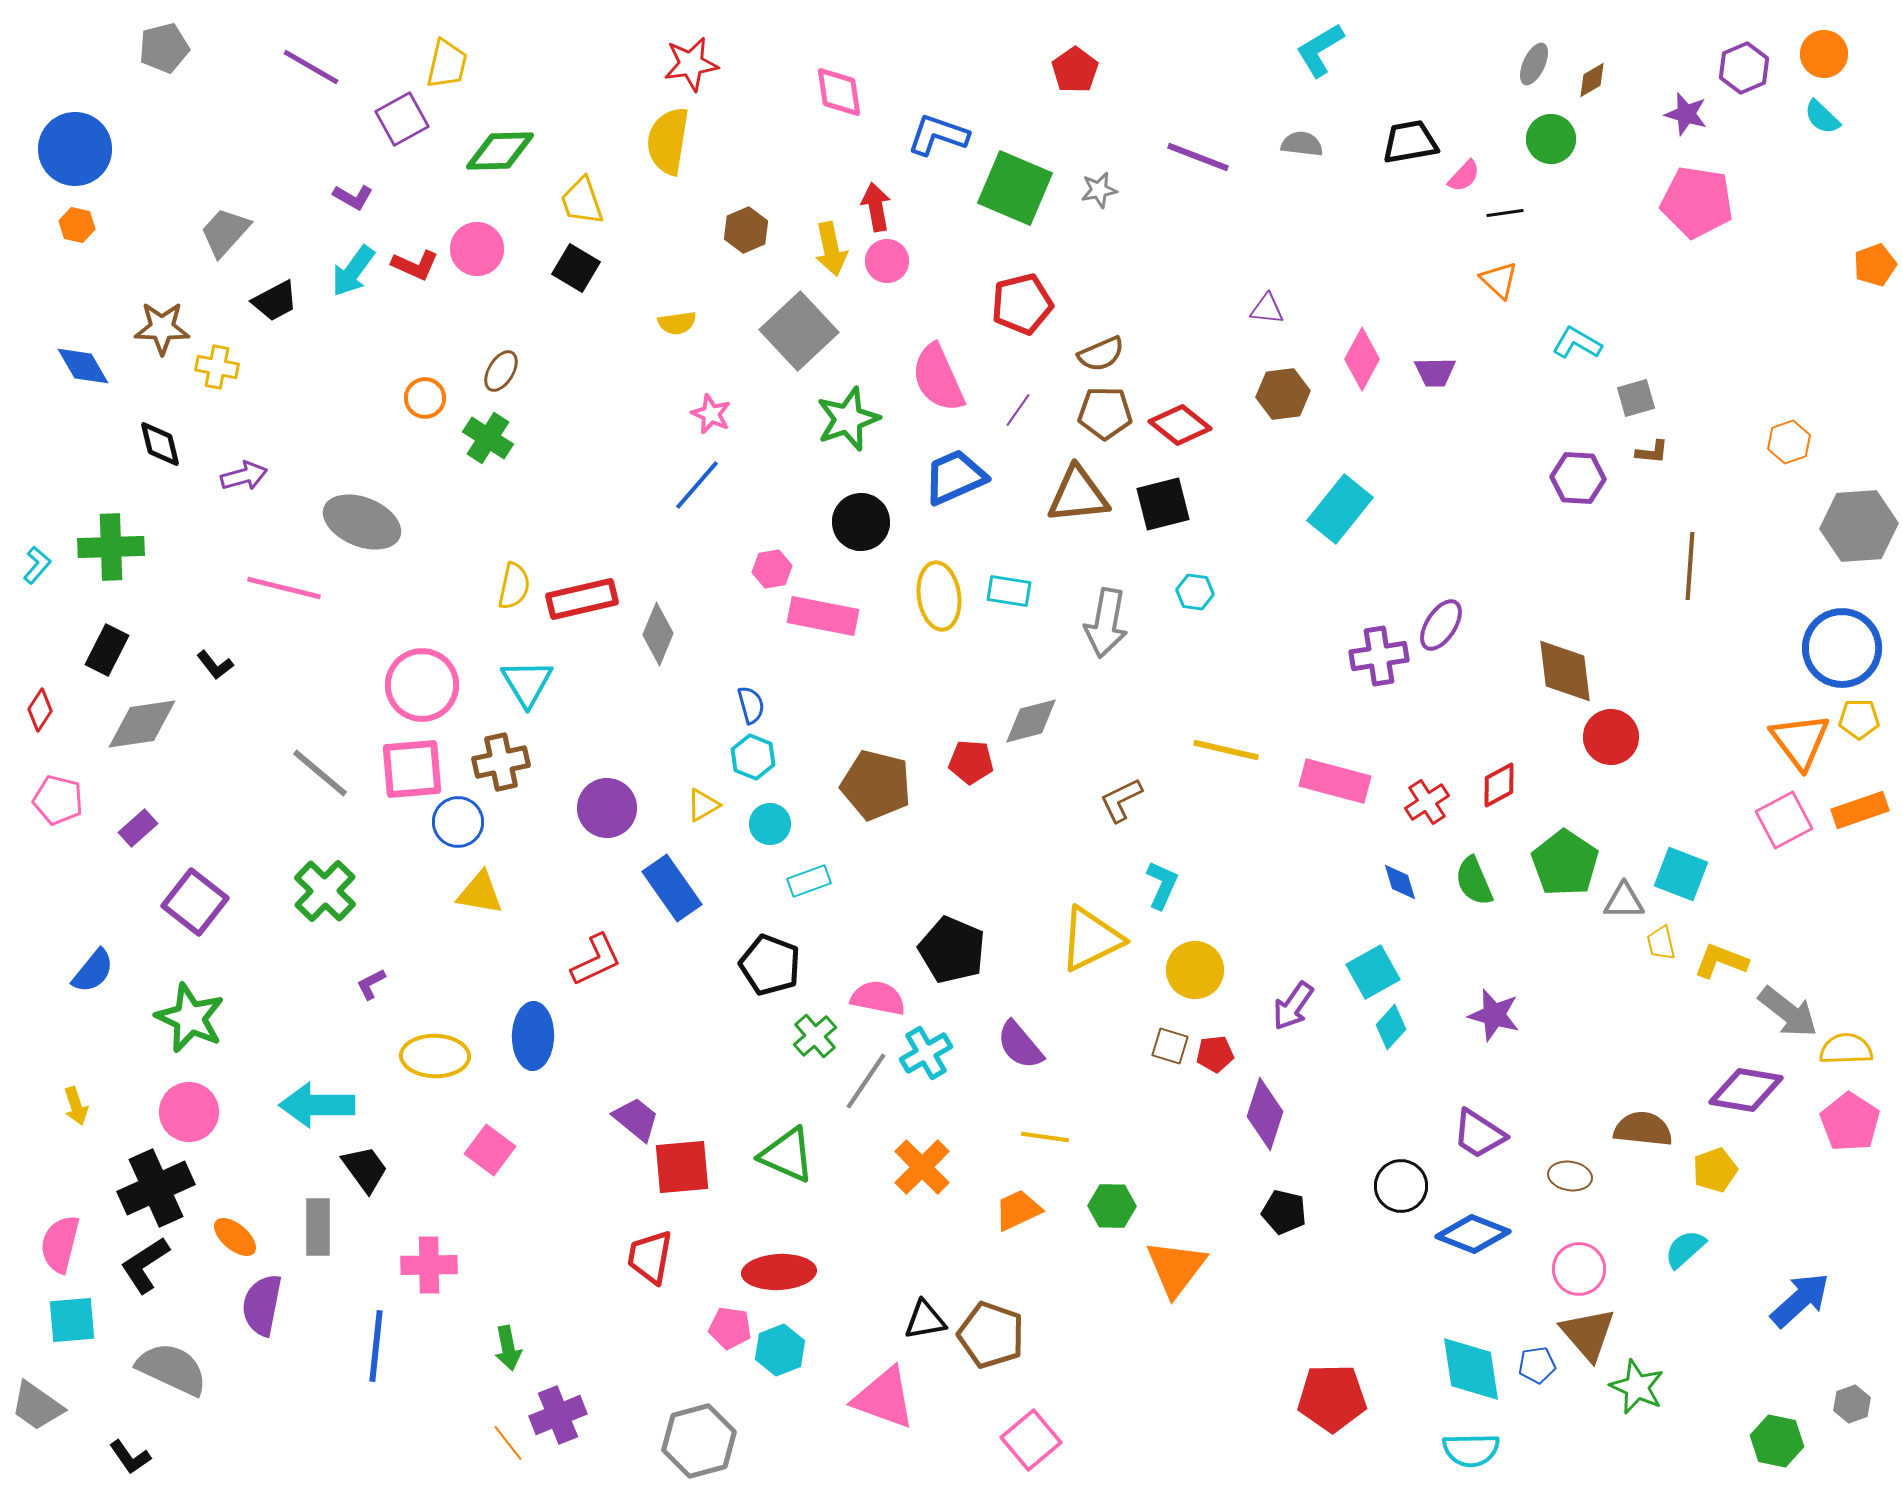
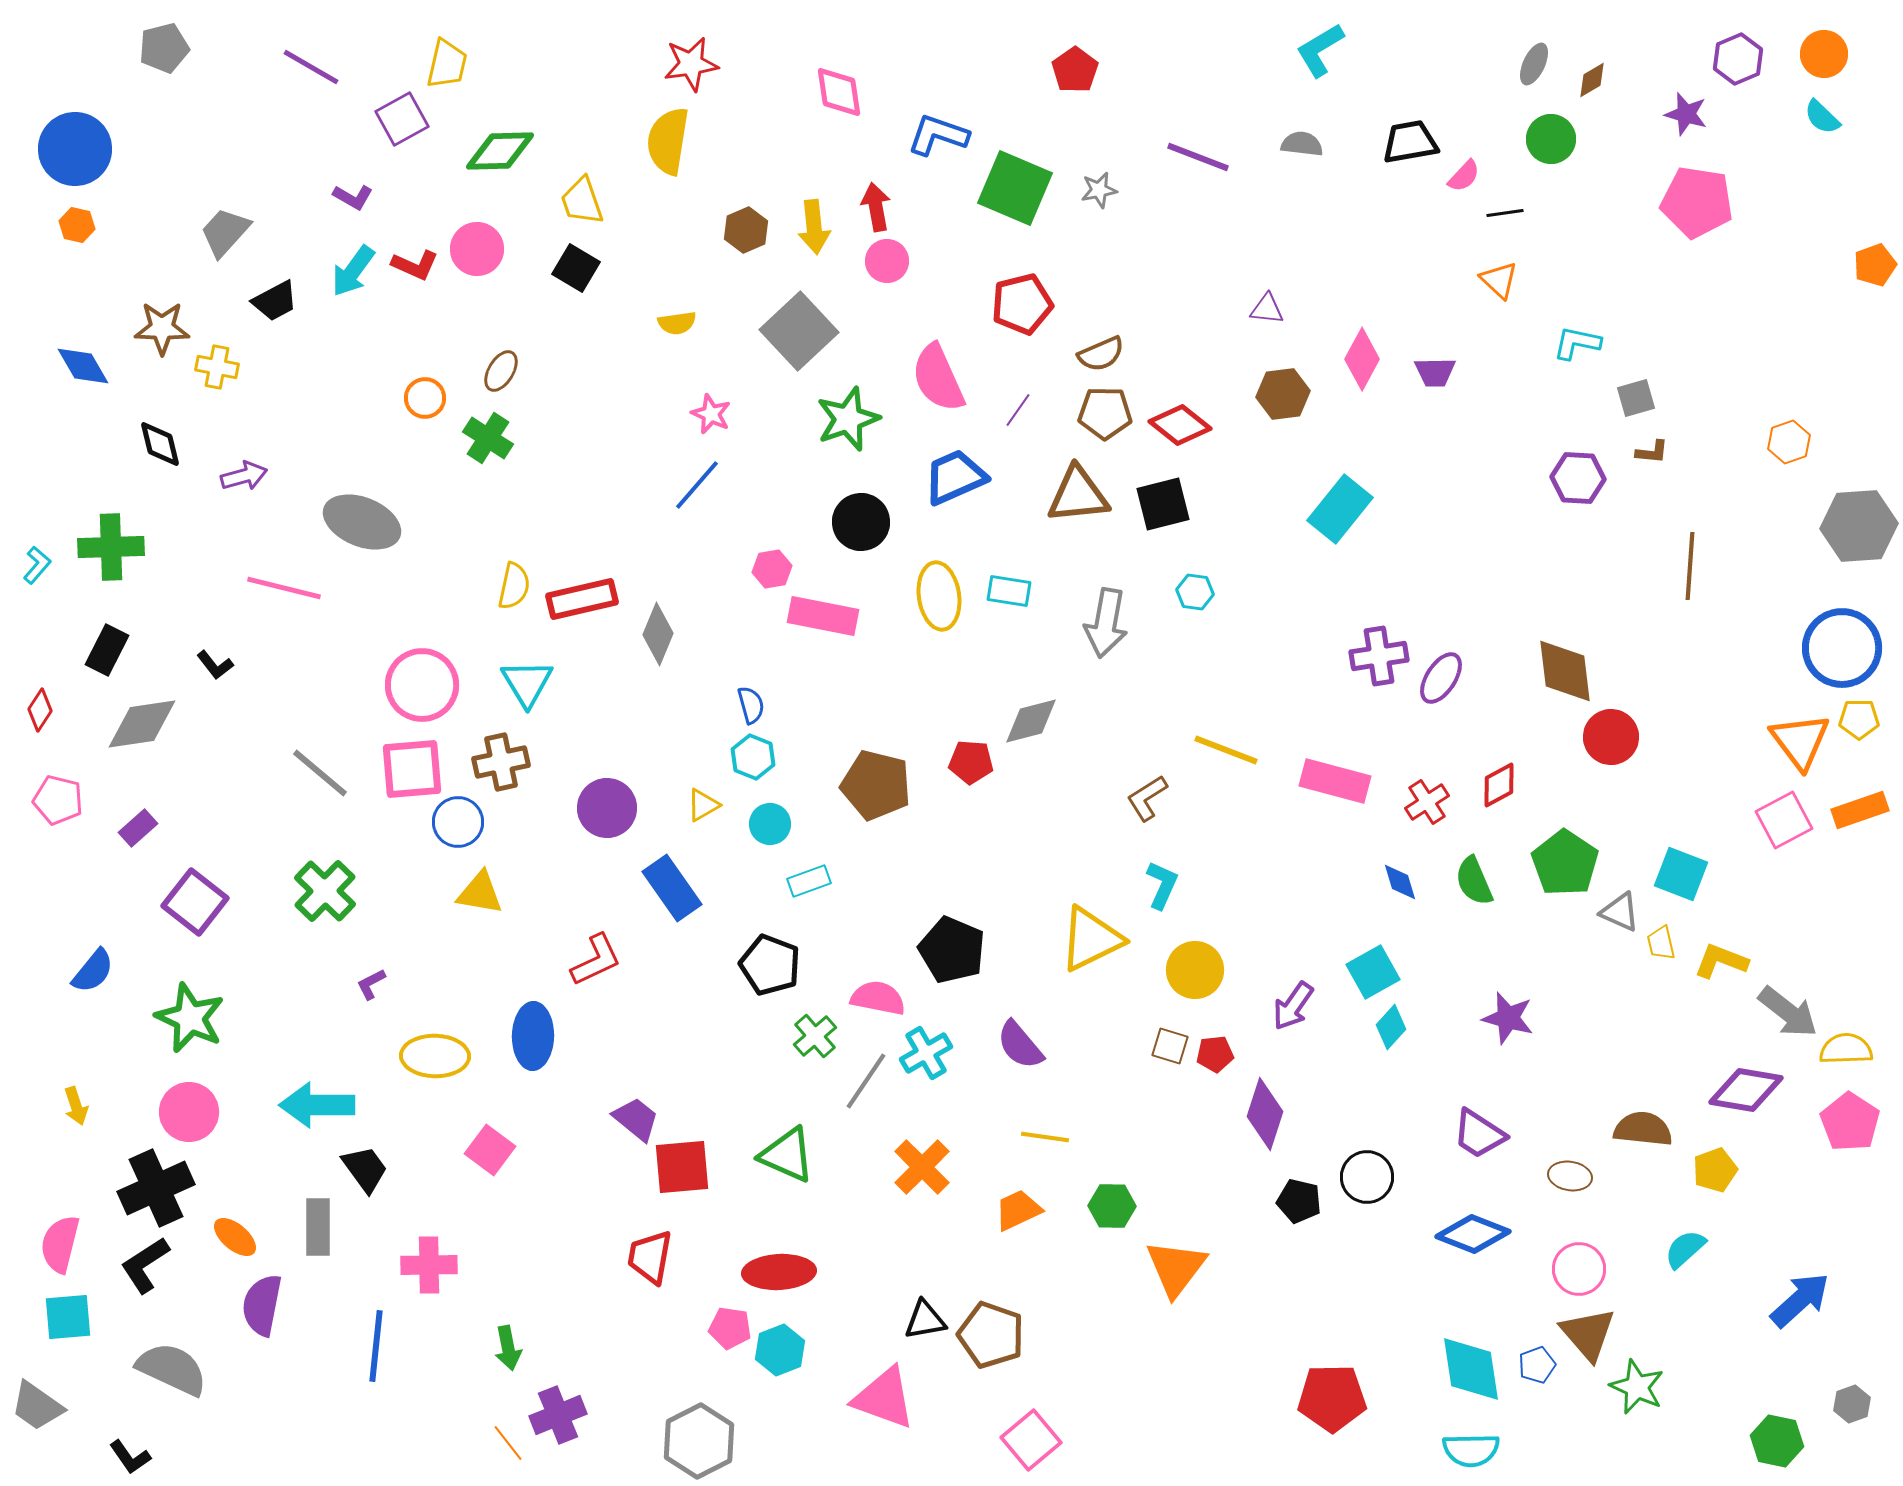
purple hexagon at (1744, 68): moved 6 px left, 9 px up
yellow arrow at (831, 249): moved 17 px left, 22 px up; rotated 6 degrees clockwise
cyan L-shape at (1577, 343): rotated 18 degrees counterclockwise
purple ellipse at (1441, 625): moved 53 px down
yellow line at (1226, 750): rotated 8 degrees clockwise
brown L-shape at (1121, 800): moved 26 px right, 2 px up; rotated 6 degrees counterclockwise
gray triangle at (1624, 901): moved 4 px left, 11 px down; rotated 24 degrees clockwise
purple star at (1494, 1015): moved 14 px right, 3 px down
black circle at (1401, 1186): moved 34 px left, 9 px up
black pentagon at (1284, 1212): moved 15 px right, 11 px up
cyan square at (72, 1320): moved 4 px left, 3 px up
blue pentagon at (1537, 1365): rotated 12 degrees counterclockwise
gray hexagon at (699, 1441): rotated 12 degrees counterclockwise
